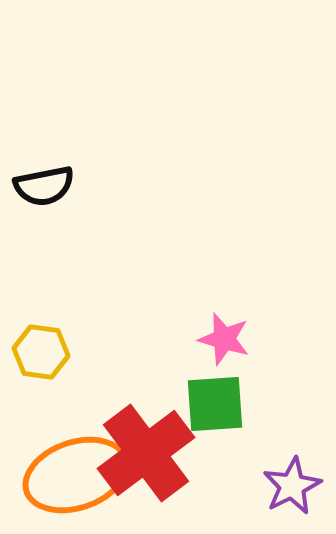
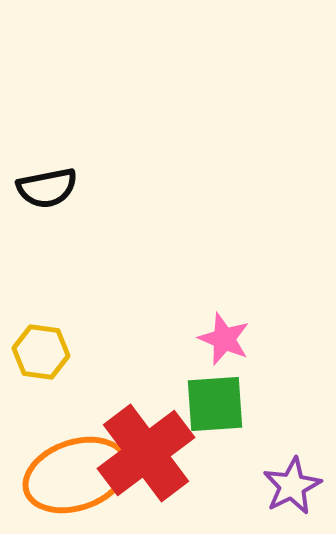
black semicircle: moved 3 px right, 2 px down
pink star: rotated 6 degrees clockwise
